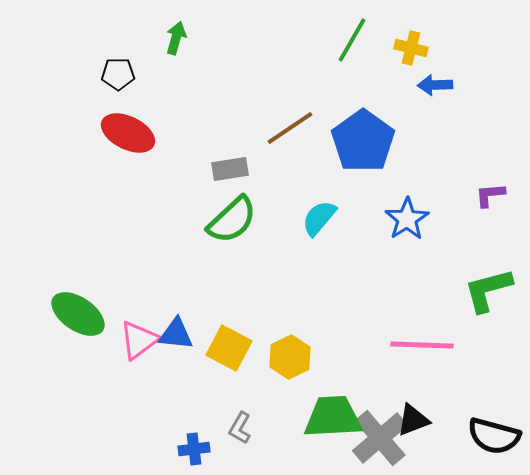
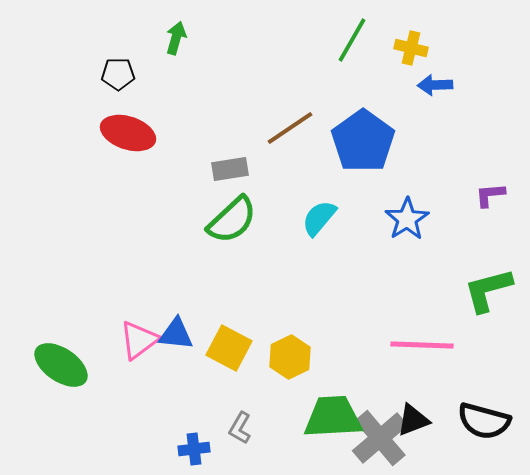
red ellipse: rotated 8 degrees counterclockwise
green ellipse: moved 17 px left, 51 px down
black semicircle: moved 10 px left, 15 px up
